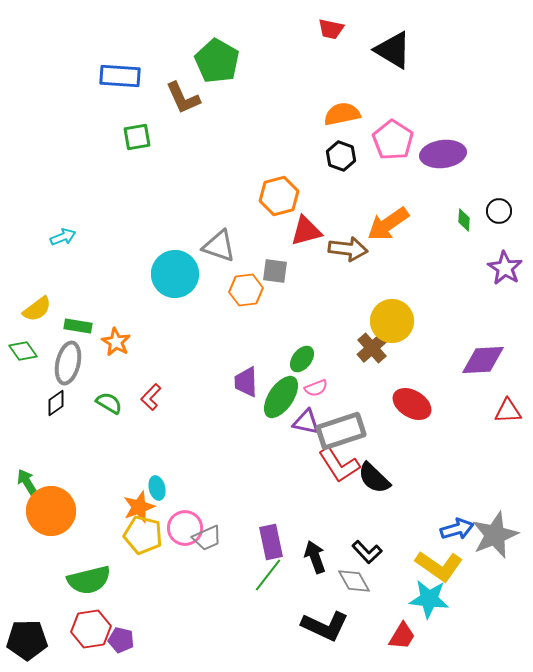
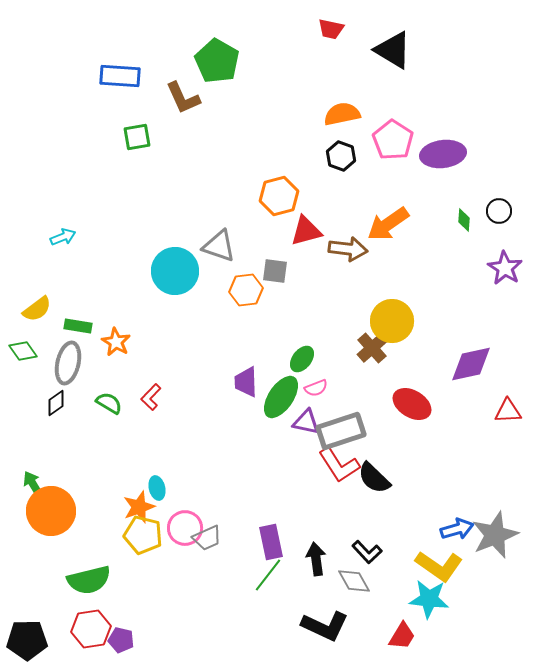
cyan circle at (175, 274): moved 3 px up
purple diamond at (483, 360): moved 12 px left, 4 px down; rotated 9 degrees counterclockwise
green arrow at (27, 482): moved 6 px right, 2 px down
black arrow at (315, 557): moved 1 px right, 2 px down; rotated 12 degrees clockwise
